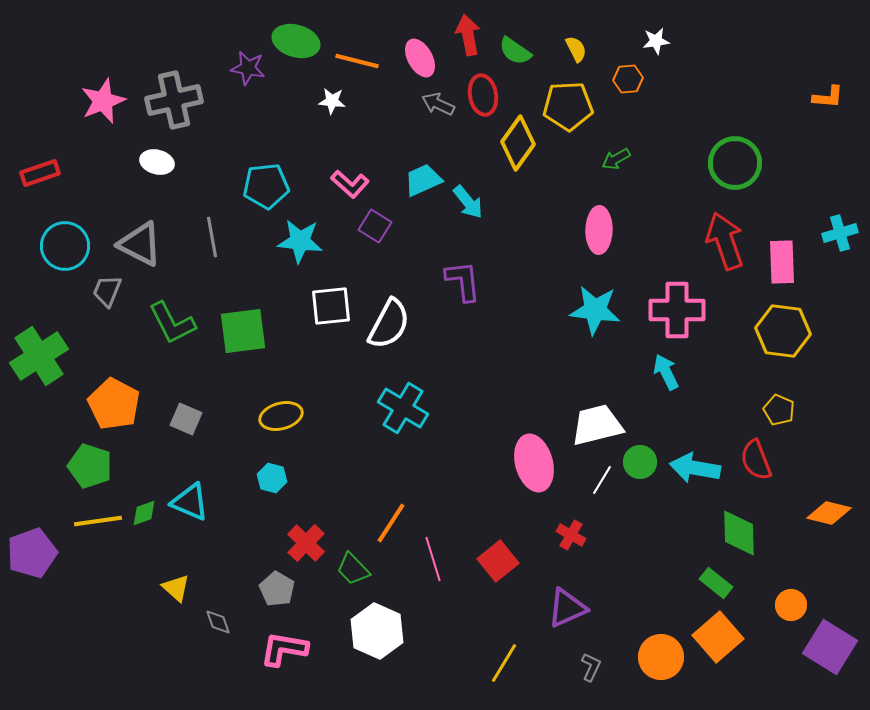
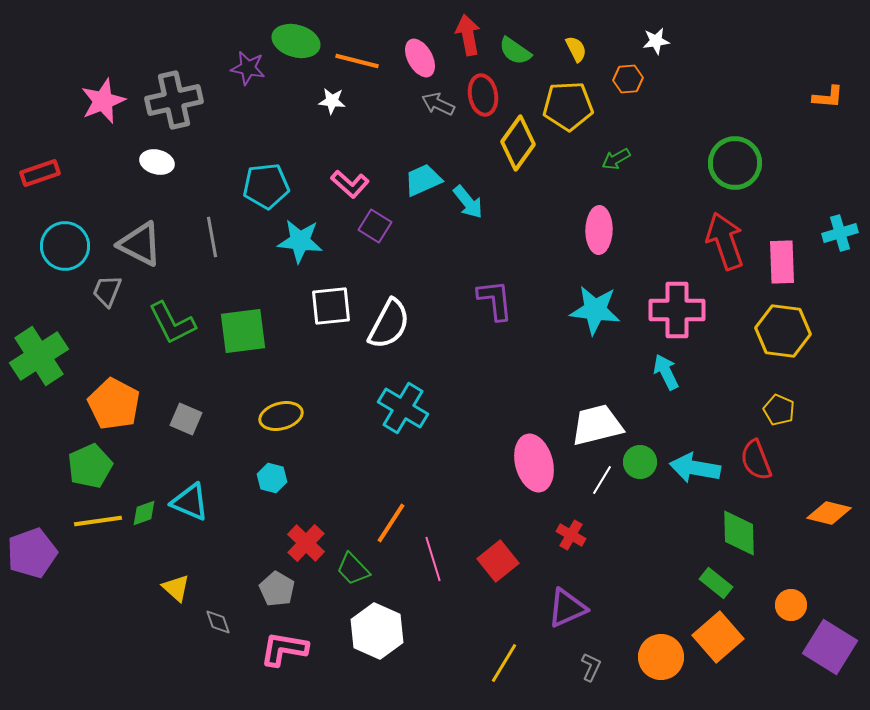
purple L-shape at (463, 281): moved 32 px right, 19 px down
green pentagon at (90, 466): rotated 30 degrees clockwise
